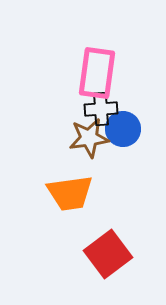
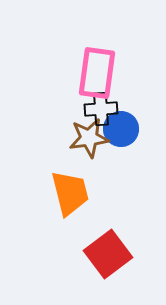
blue circle: moved 2 px left
orange trapezoid: rotated 96 degrees counterclockwise
